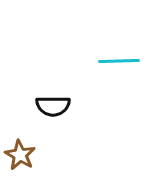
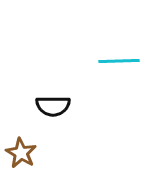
brown star: moved 1 px right, 2 px up
